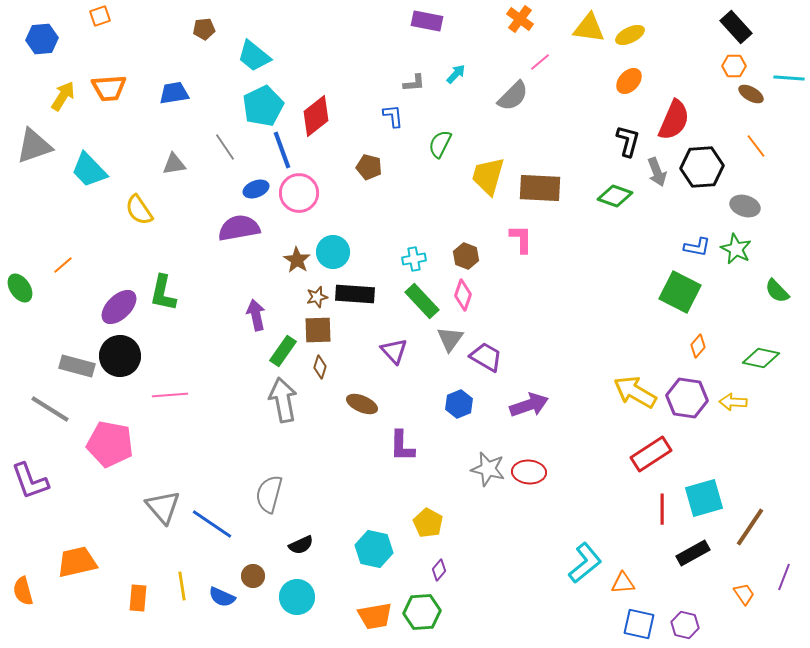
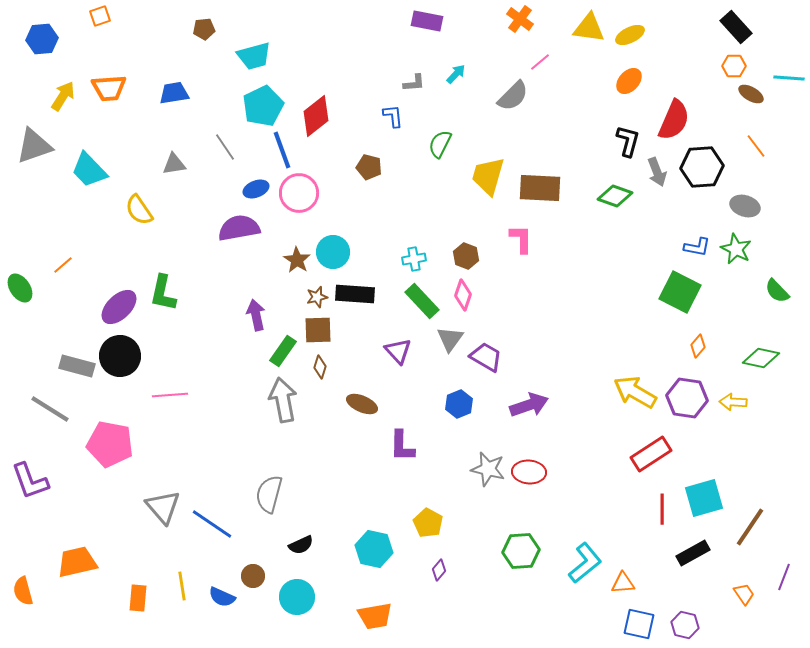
cyan trapezoid at (254, 56): rotated 54 degrees counterclockwise
purple triangle at (394, 351): moved 4 px right
green hexagon at (422, 612): moved 99 px right, 61 px up
